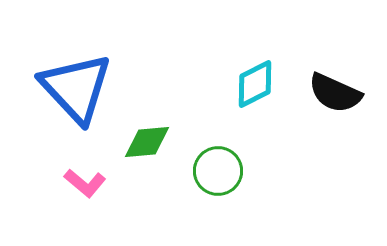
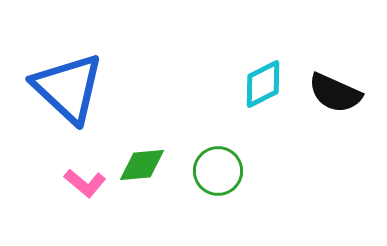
cyan diamond: moved 8 px right
blue triangle: moved 8 px left; rotated 4 degrees counterclockwise
green diamond: moved 5 px left, 23 px down
